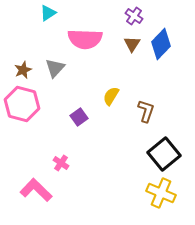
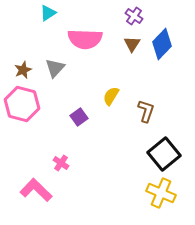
blue diamond: moved 1 px right
